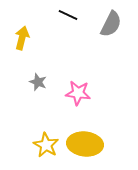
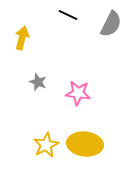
yellow star: rotated 15 degrees clockwise
